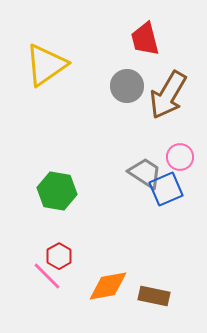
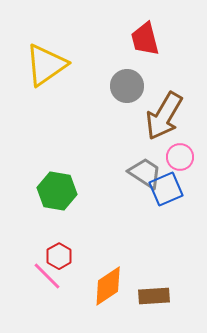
brown arrow: moved 4 px left, 21 px down
orange diamond: rotated 24 degrees counterclockwise
brown rectangle: rotated 16 degrees counterclockwise
